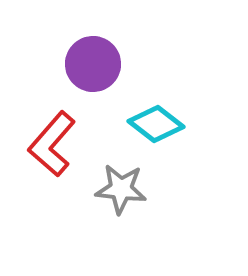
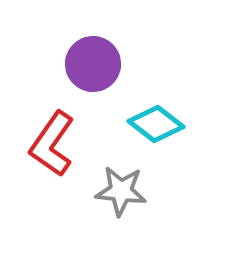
red L-shape: rotated 6 degrees counterclockwise
gray star: moved 2 px down
